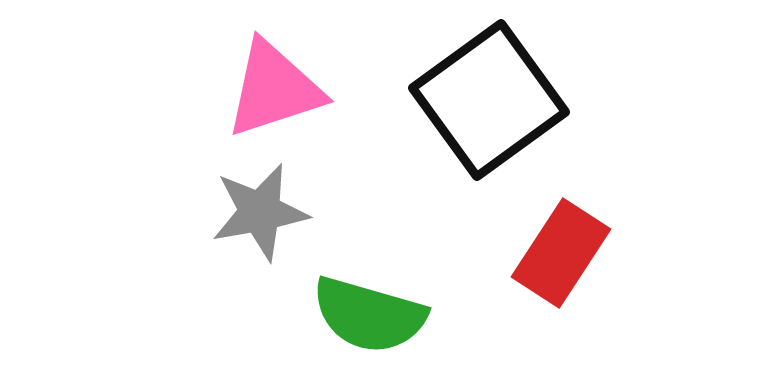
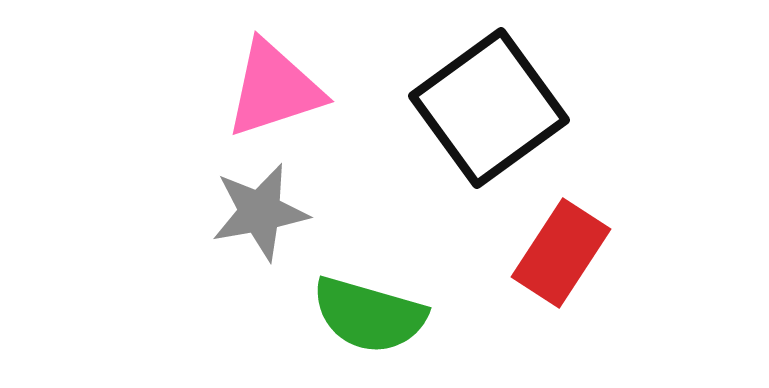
black square: moved 8 px down
